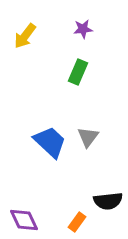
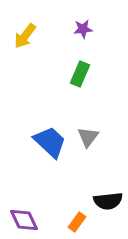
green rectangle: moved 2 px right, 2 px down
